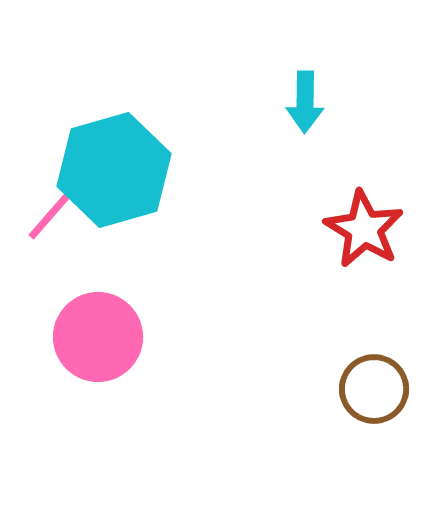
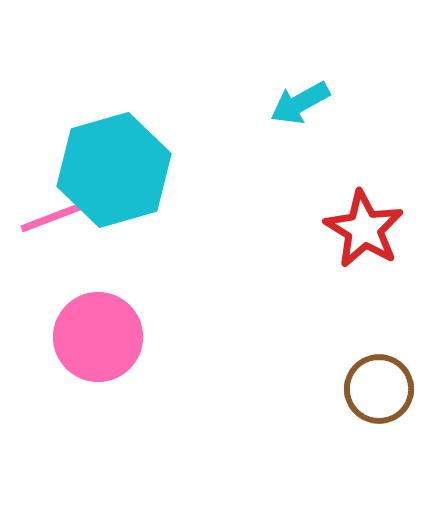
cyan arrow: moved 5 px left, 1 px down; rotated 60 degrees clockwise
pink line: moved 5 px down; rotated 28 degrees clockwise
brown circle: moved 5 px right
